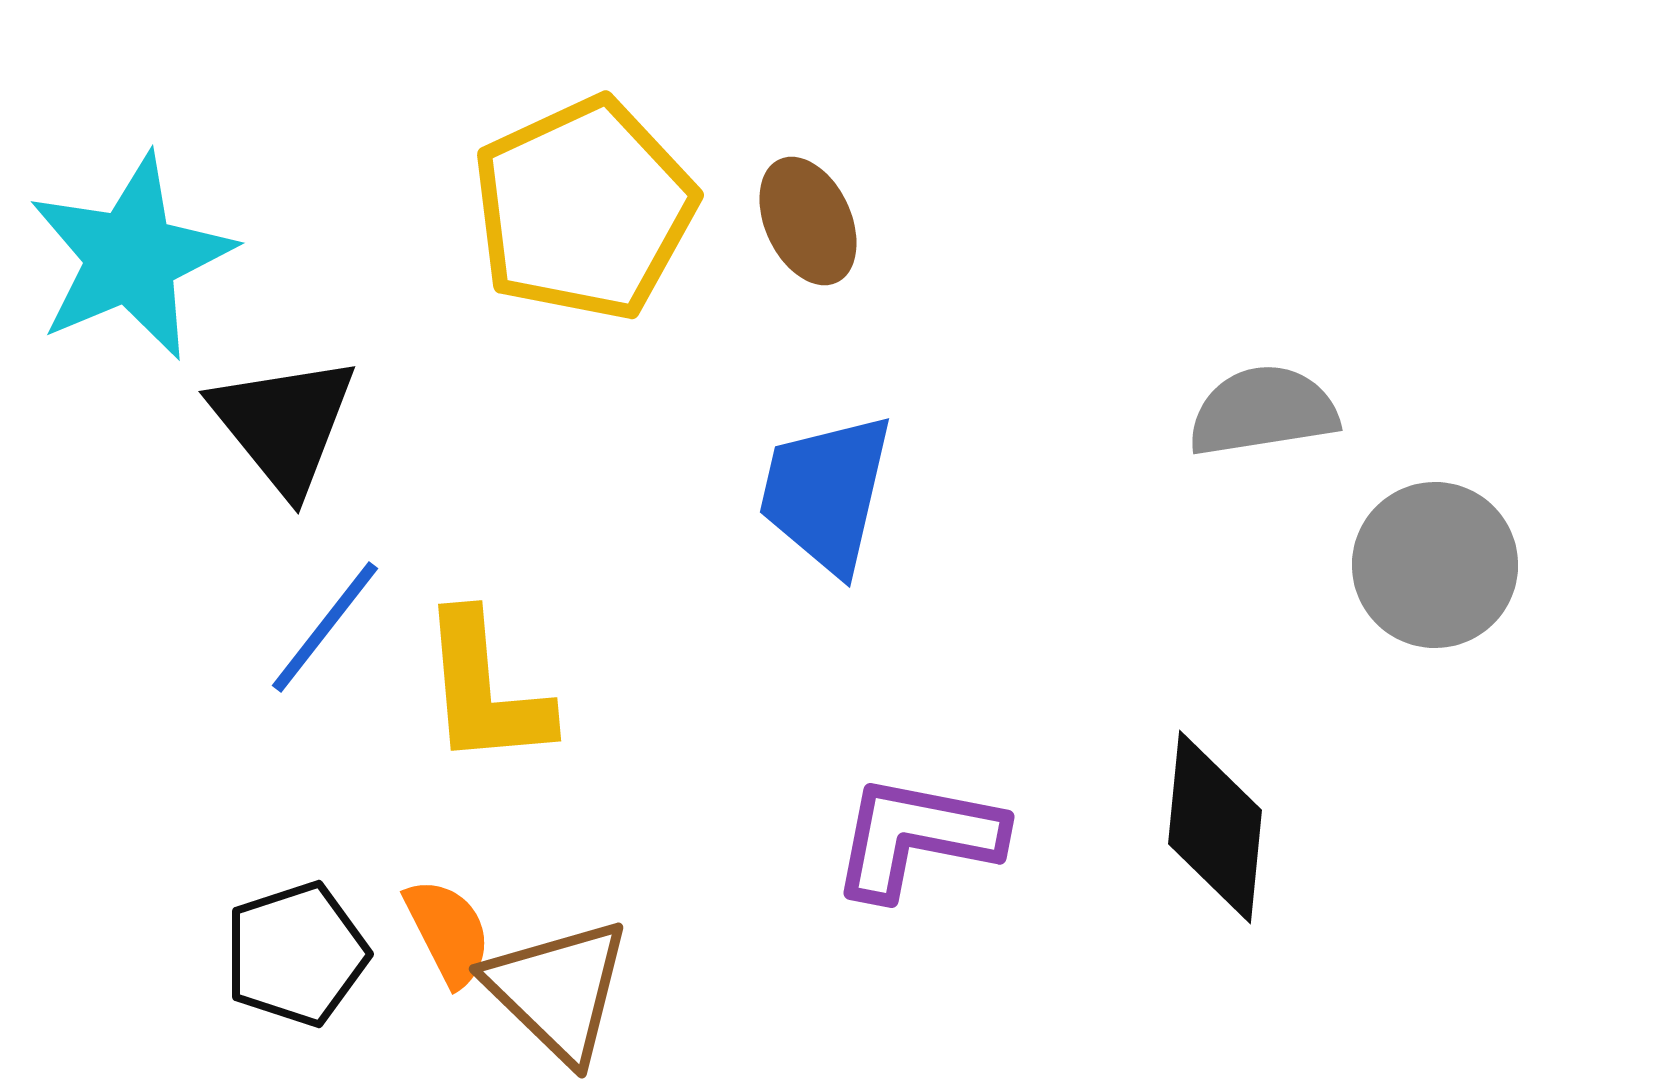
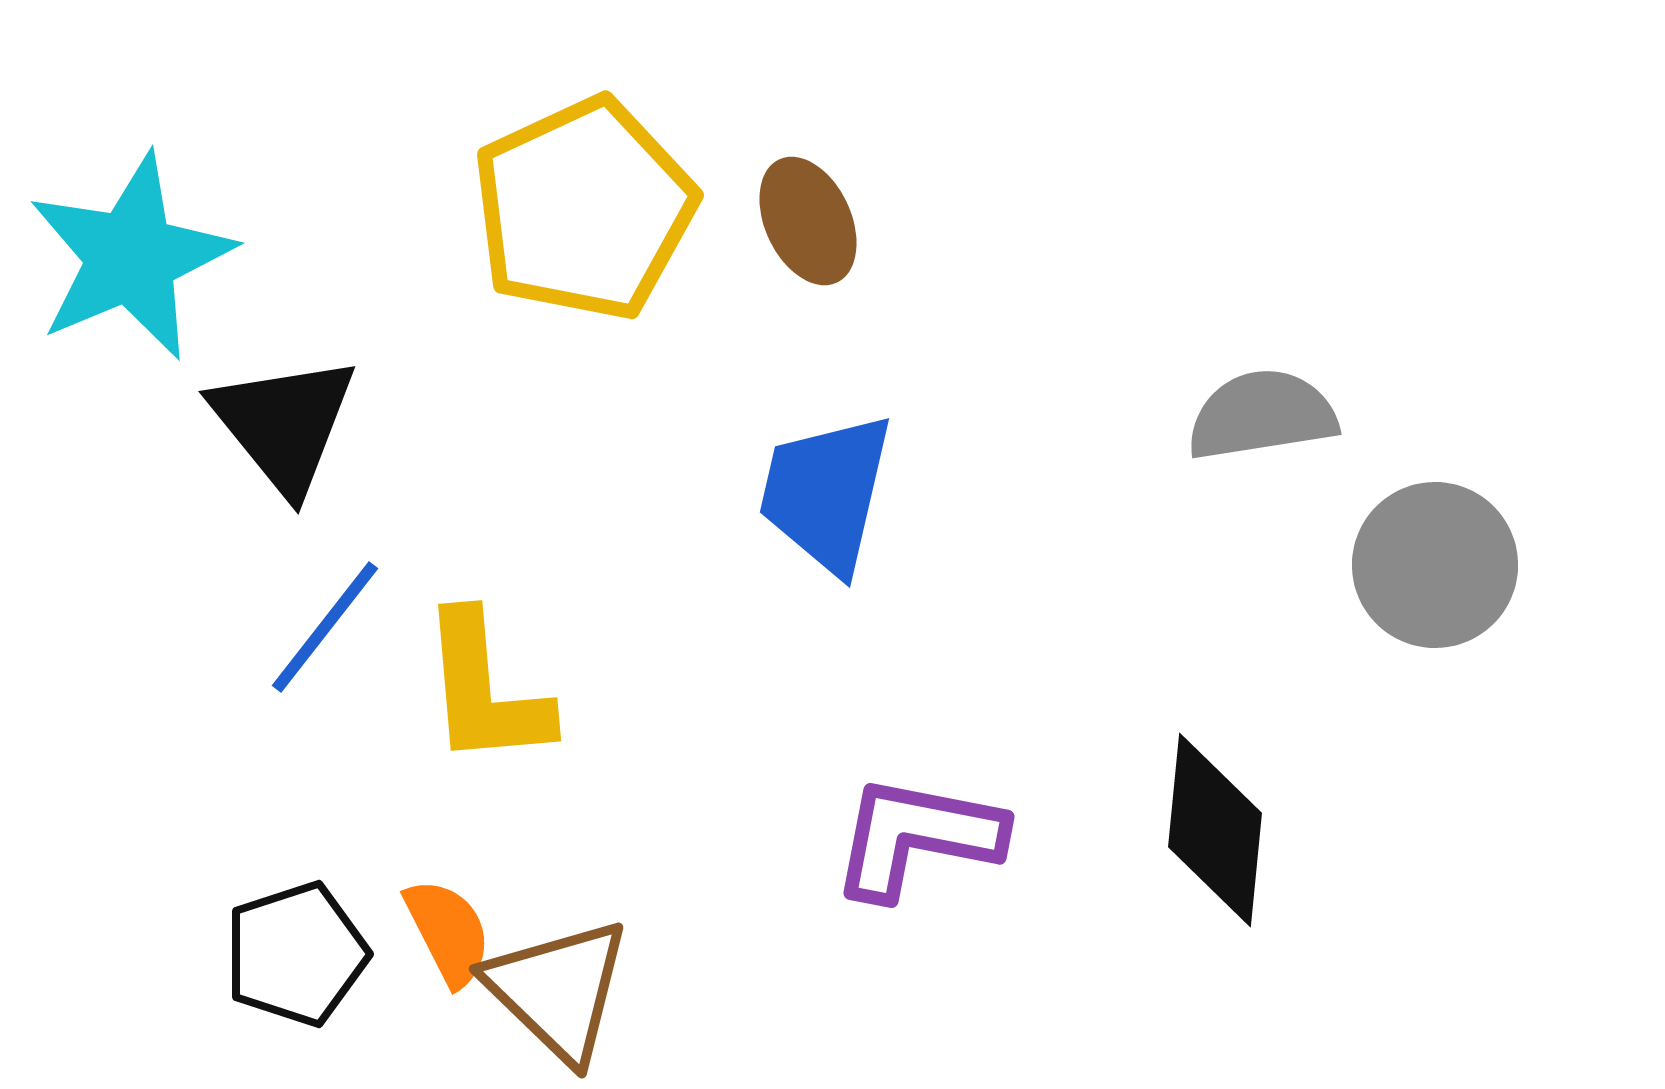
gray semicircle: moved 1 px left, 4 px down
black diamond: moved 3 px down
